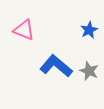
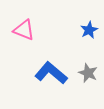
blue L-shape: moved 5 px left, 7 px down
gray star: moved 1 px left, 2 px down
